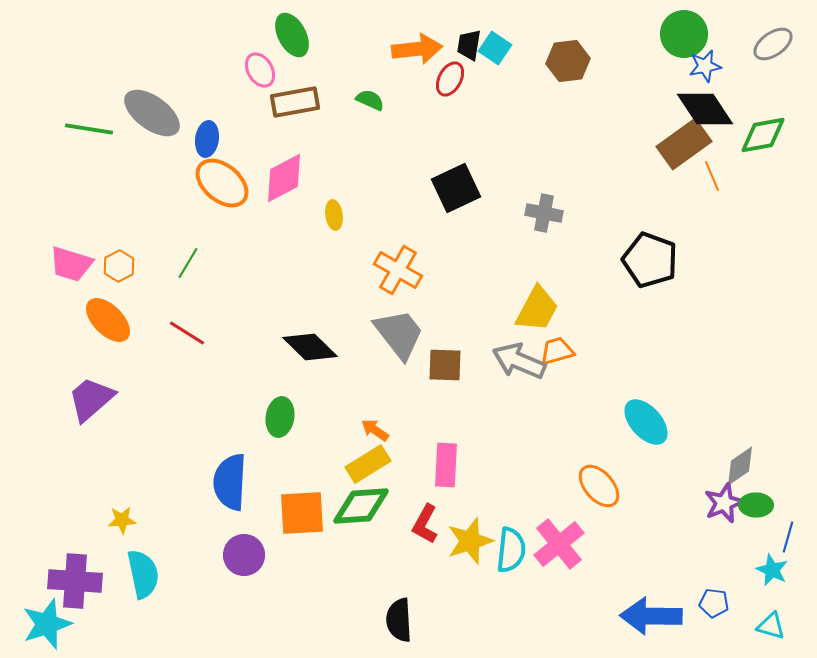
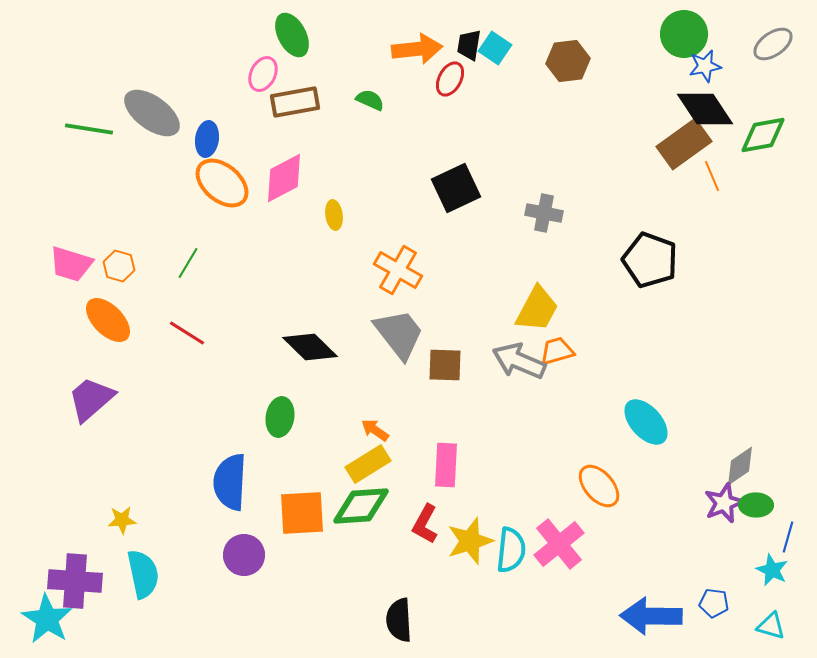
pink ellipse at (260, 70): moved 3 px right, 4 px down; rotated 56 degrees clockwise
orange hexagon at (119, 266): rotated 16 degrees counterclockwise
cyan star at (47, 624): moved 5 px up; rotated 21 degrees counterclockwise
